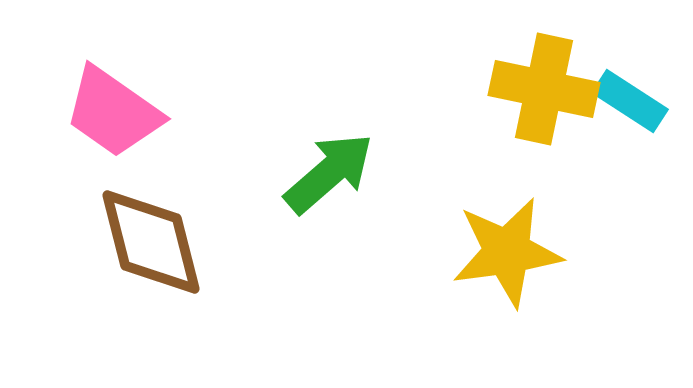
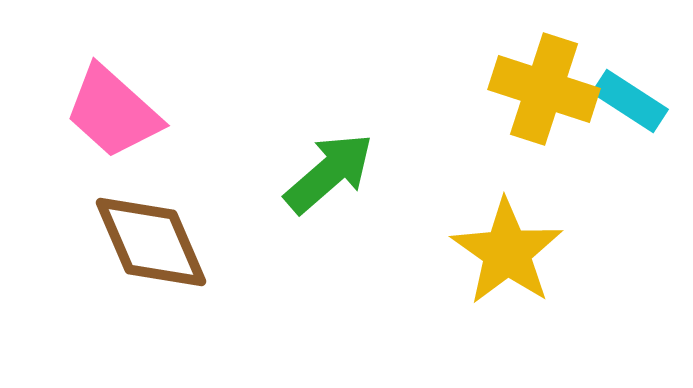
yellow cross: rotated 6 degrees clockwise
pink trapezoid: rotated 7 degrees clockwise
brown diamond: rotated 9 degrees counterclockwise
yellow star: rotated 29 degrees counterclockwise
